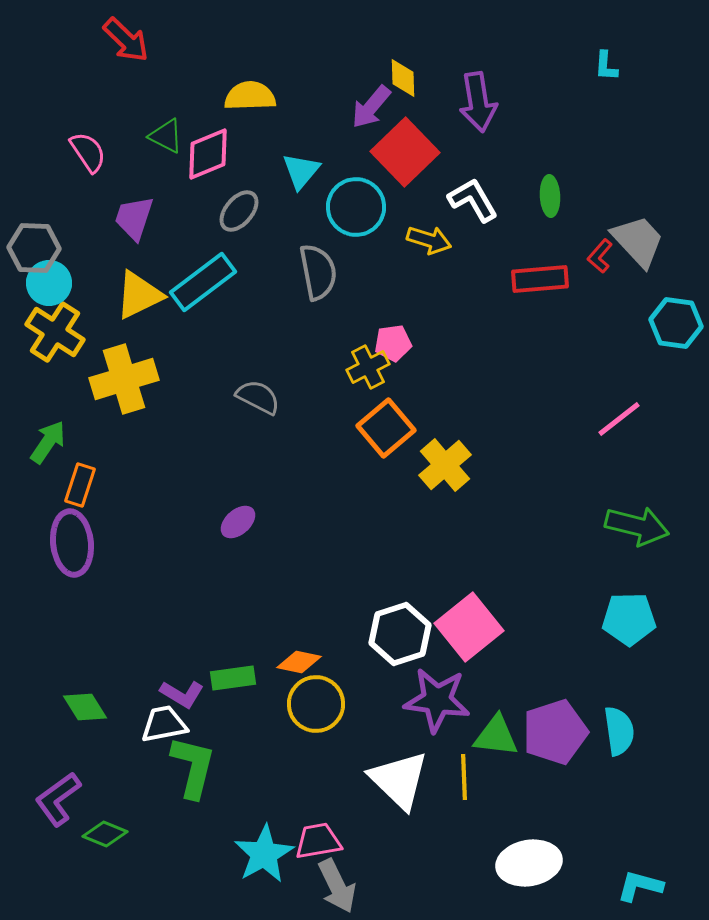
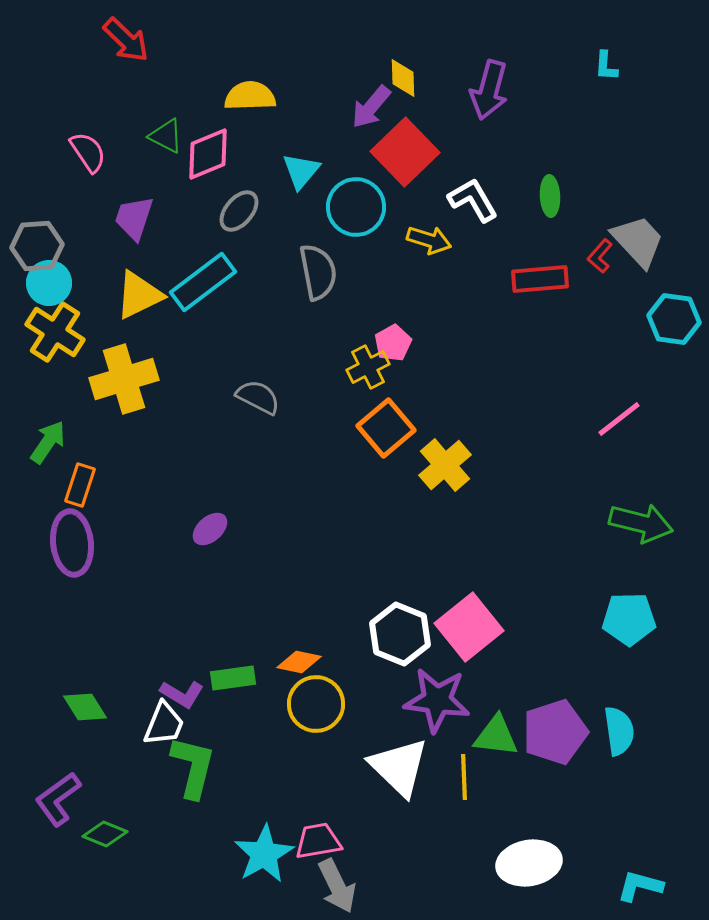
purple arrow at (478, 102): moved 11 px right, 12 px up; rotated 24 degrees clockwise
gray hexagon at (34, 248): moved 3 px right, 2 px up; rotated 6 degrees counterclockwise
cyan hexagon at (676, 323): moved 2 px left, 4 px up
pink pentagon at (393, 343): rotated 21 degrees counterclockwise
purple ellipse at (238, 522): moved 28 px left, 7 px down
green arrow at (637, 526): moved 4 px right, 3 px up
white hexagon at (400, 634): rotated 20 degrees counterclockwise
white trapezoid at (164, 724): rotated 123 degrees clockwise
white triangle at (399, 780): moved 13 px up
